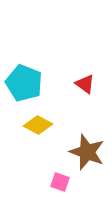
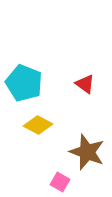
pink square: rotated 12 degrees clockwise
